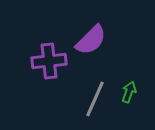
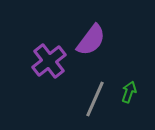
purple semicircle: rotated 8 degrees counterclockwise
purple cross: rotated 32 degrees counterclockwise
